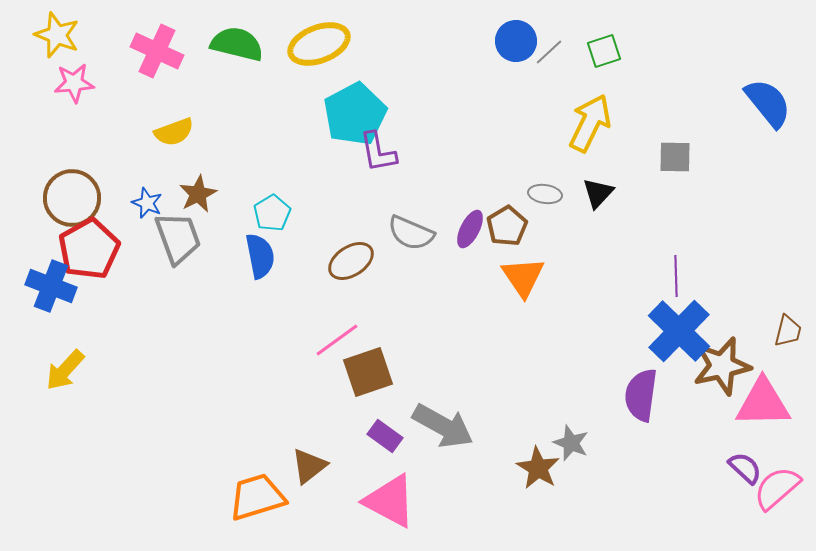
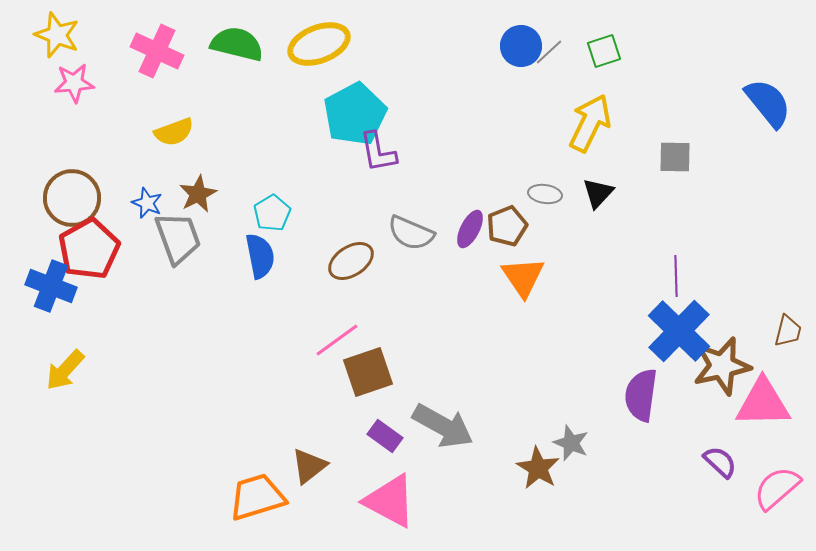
blue circle at (516, 41): moved 5 px right, 5 px down
brown pentagon at (507, 226): rotated 9 degrees clockwise
purple semicircle at (745, 468): moved 25 px left, 6 px up
